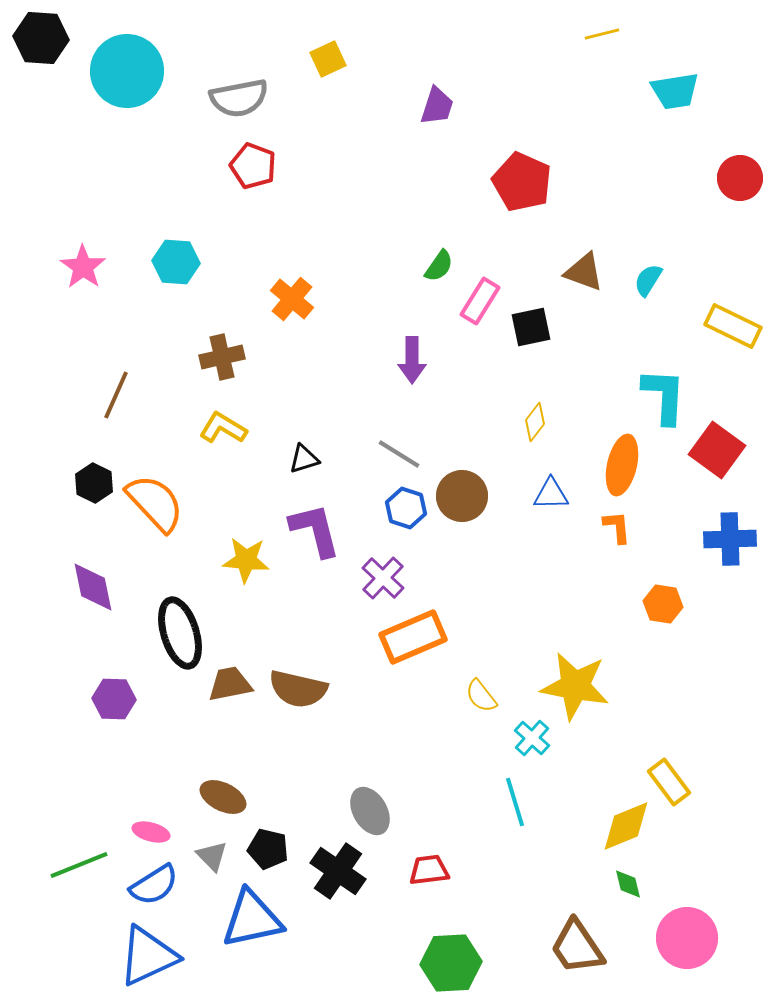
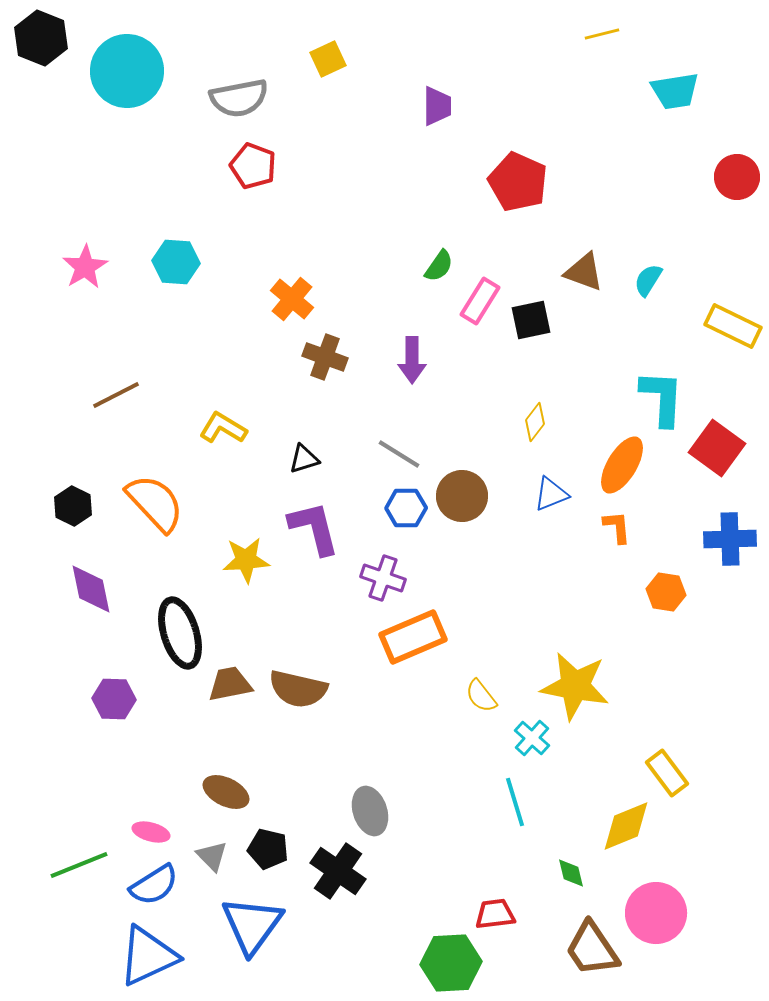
black hexagon at (41, 38): rotated 18 degrees clockwise
purple trapezoid at (437, 106): rotated 18 degrees counterclockwise
red circle at (740, 178): moved 3 px left, 1 px up
red pentagon at (522, 182): moved 4 px left
pink star at (83, 267): moved 2 px right; rotated 6 degrees clockwise
black square at (531, 327): moved 7 px up
brown cross at (222, 357): moved 103 px right; rotated 33 degrees clockwise
brown line at (116, 395): rotated 39 degrees clockwise
cyan L-shape at (664, 396): moved 2 px left, 2 px down
red square at (717, 450): moved 2 px up
orange ellipse at (622, 465): rotated 18 degrees clockwise
black hexagon at (94, 483): moved 21 px left, 23 px down
blue triangle at (551, 494): rotated 21 degrees counterclockwise
blue hexagon at (406, 508): rotated 18 degrees counterclockwise
purple L-shape at (315, 530): moved 1 px left, 2 px up
yellow star at (246, 560): rotated 9 degrees counterclockwise
purple cross at (383, 578): rotated 24 degrees counterclockwise
purple diamond at (93, 587): moved 2 px left, 2 px down
orange hexagon at (663, 604): moved 3 px right, 12 px up
yellow rectangle at (669, 782): moved 2 px left, 9 px up
brown ellipse at (223, 797): moved 3 px right, 5 px up
gray ellipse at (370, 811): rotated 12 degrees clockwise
red trapezoid at (429, 870): moved 66 px right, 44 px down
green diamond at (628, 884): moved 57 px left, 11 px up
blue triangle at (252, 919): moved 6 px down; rotated 42 degrees counterclockwise
pink circle at (687, 938): moved 31 px left, 25 px up
brown trapezoid at (577, 947): moved 15 px right, 2 px down
